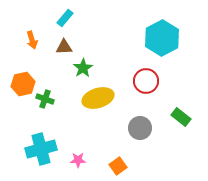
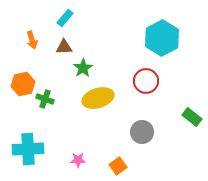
green rectangle: moved 11 px right
gray circle: moved 2 px right, 4 px down
cyan cross: moved 13 px left; rotated 12 degrees clockwise
